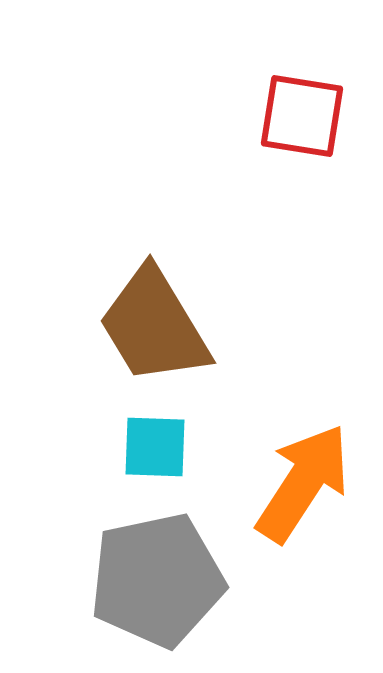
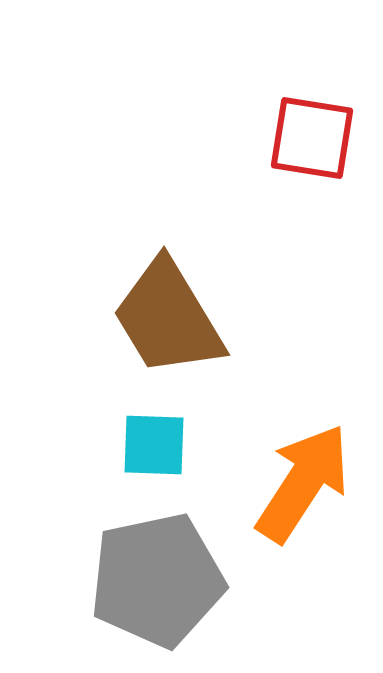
red square: moved 10 px right, 22 px down
brown trapezoid: moved 14 px right, 8 px up
cyan square: moved 1 px left, 2 px up
